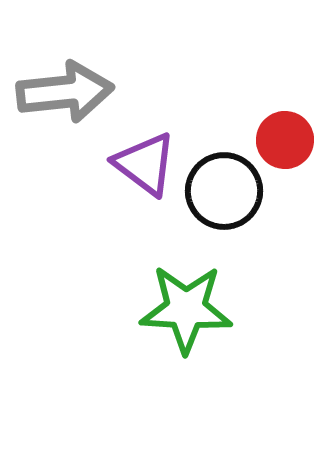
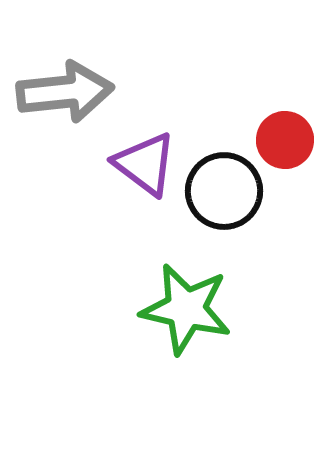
green star: rotated 10 degrees clockwise
